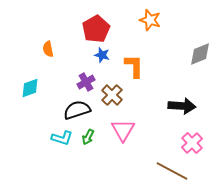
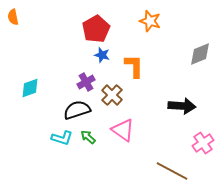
orange star: moved 1 px down
orange semicircle: moved 35 px left, 32 px up
pink triangle: rotated 25 degrees counterclockwise
green arrow: rotated 105 degrees clockwise
pink cross: moved 11 px right; rotated 10 degrees clockwise
